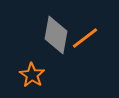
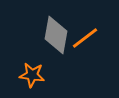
orange star: rotated 25 degrees counterclockwise
